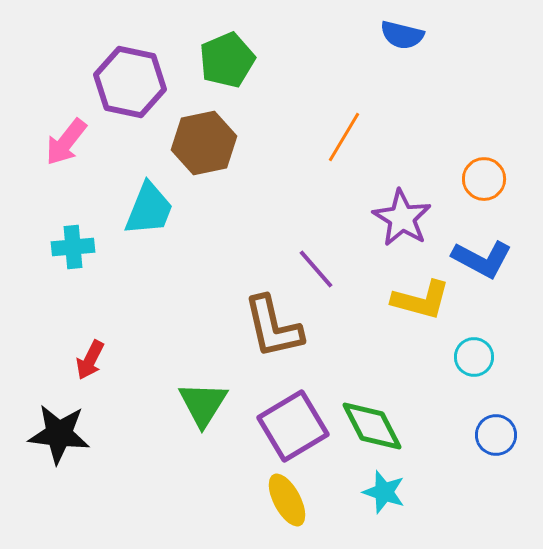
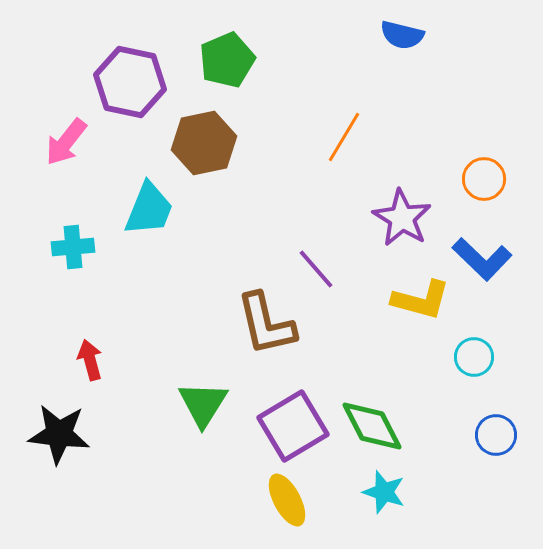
blue L-shape: rotated 16 degrees clockwise
brown L-shape: moved 7 px left, 3 px up
red arrow: rotated 138 degrees clockwise
